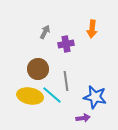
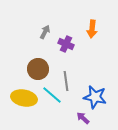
purple cross: rotated 35 degrees clockwise
yellow ellipse: moved 6 px left, 2 px down
purple arrow: rotated 128 degrees counterclockwise
